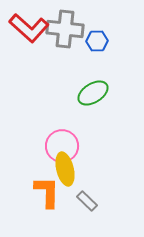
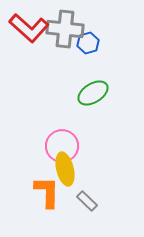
blue hexagon: moved 9 px left, 2 px down; rotated 15 degrees counterclockwise
